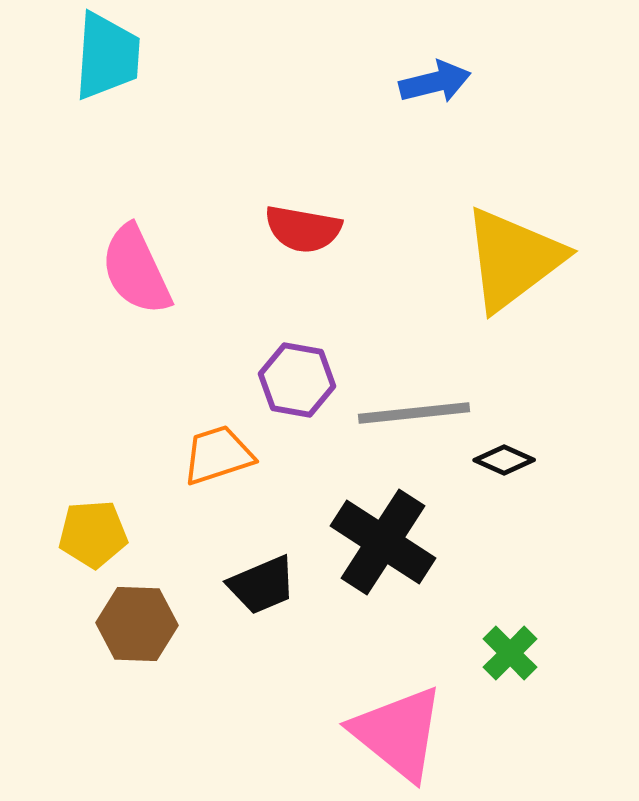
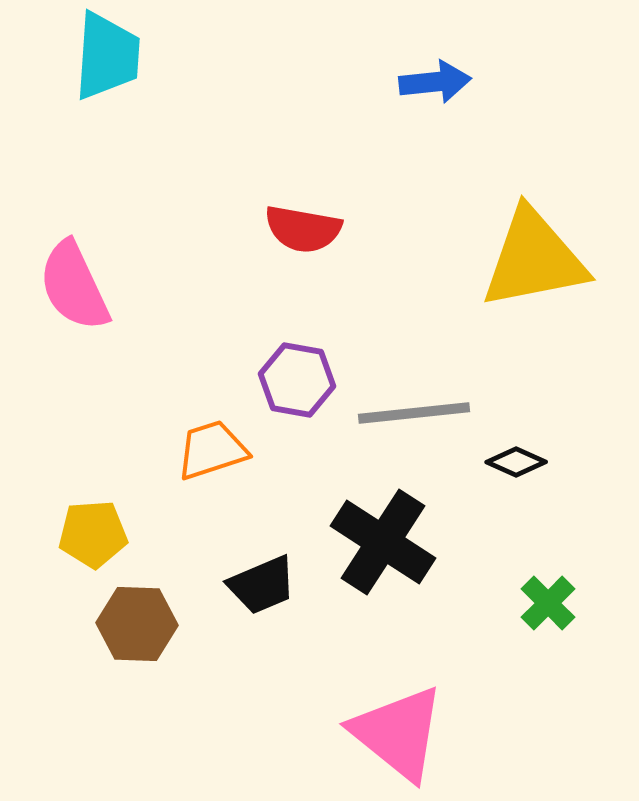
blue arrow: rotated 8 degrees clockwise
yellow triangle: moved 21 px right; rotated 26 degrees clockwise
pink semicircle: moved 62 px left, 16 px down
orange trapezoid: moved 6 px left, 5 px up
black diamond: moved 12 px right, 2 px down
green cross: moved 38 px right, 50 px up
